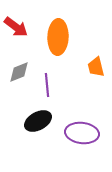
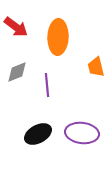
gray diamond: moved 2 px left
black ellipse: moved 13 px down
